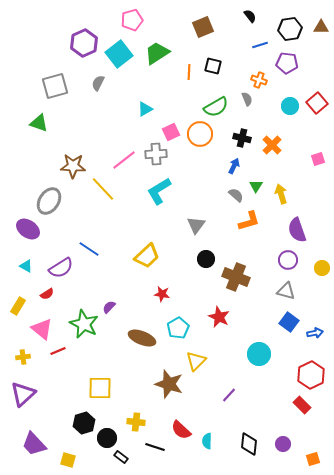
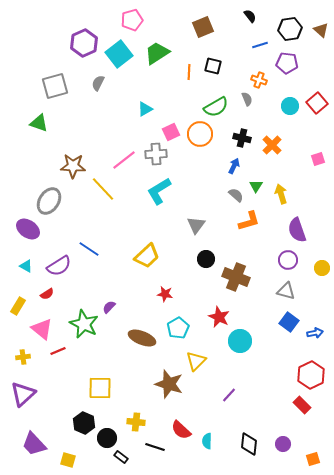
brown triangle at (321, 27): moved 3 px down; rotated 42 degrees clockwise
purple semicircle at (61, 268): moved 2 px left, 2 px up
red star at (162, 294): moved 3 px right
cyan circle at (259, 354): moved 19 px left, 13 px up
black hexagon at (84, 423): rotated 20 degrees counterclockwise
